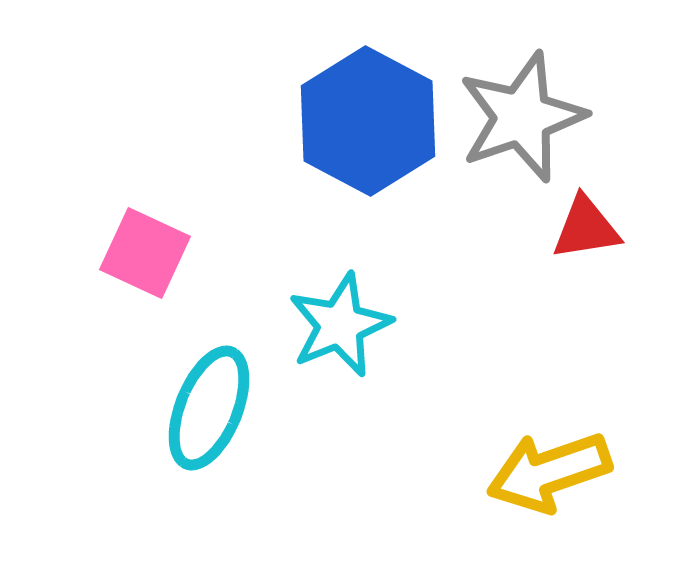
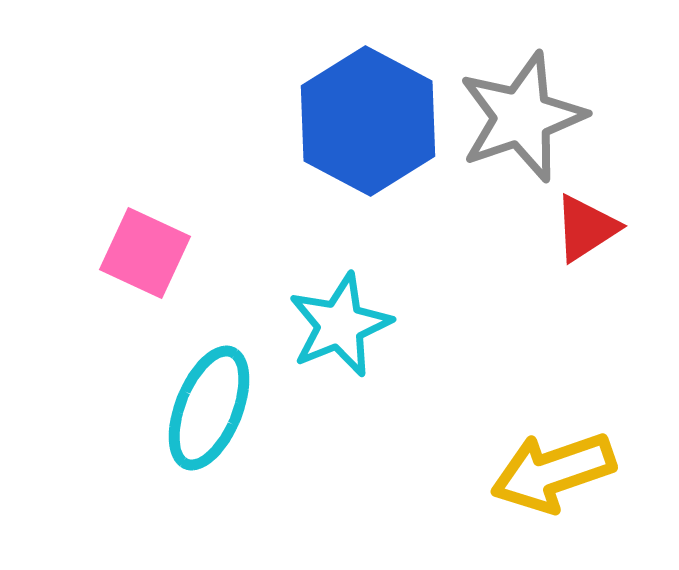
red triangle: rotated 24 degrees counterclockwise
yellow arrow: moved 4 px right
